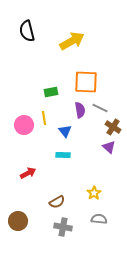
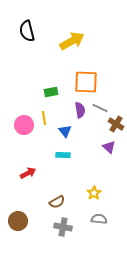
brown cross: moved 3 px right, 3 px up
